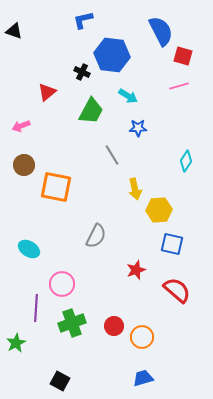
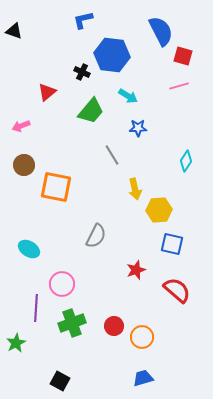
green trapezoid: rotated 12 degrees clockwise
